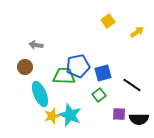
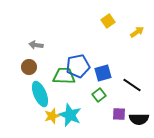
brown circle: moved 4 px right
